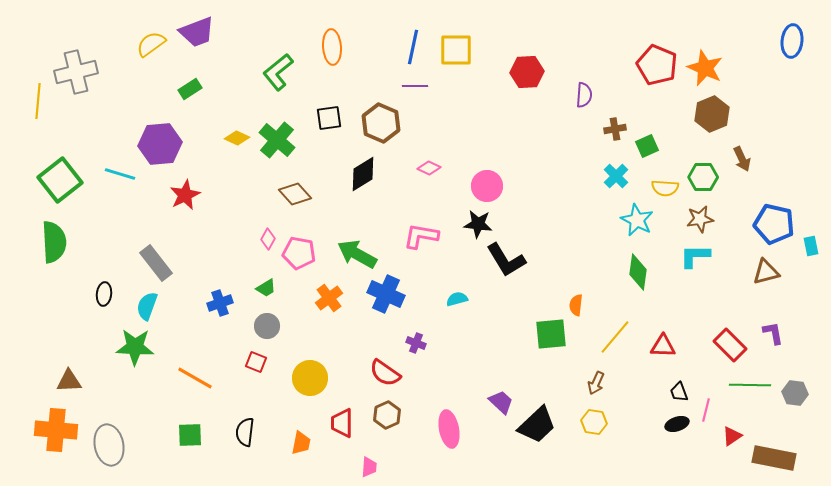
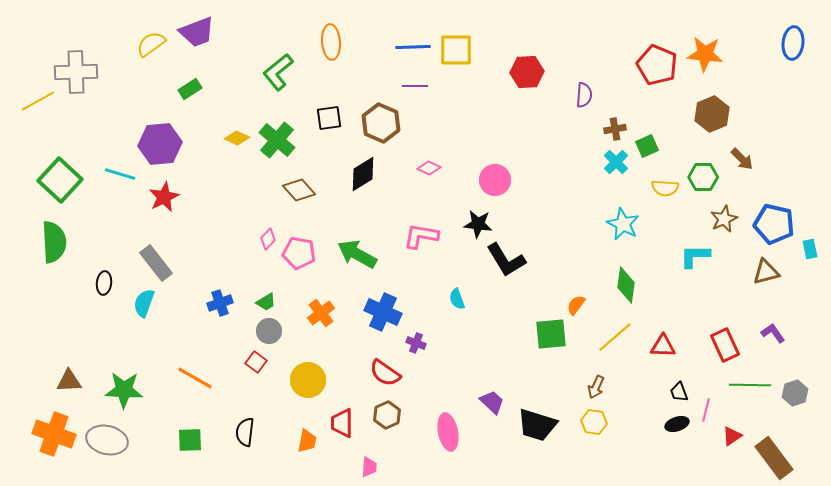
blue ellipse at (792, 41): moved 1 px right, 2 px down
orange ellipse at (332, 47): moved 1 px left, 5 px up
blue line at (413, 47): rotated 76 degrees clockwise
orange star at (705, 68): moved 14 px up; rotated 18 degrees counterclockwise
gray cross at (76, 72): rotated 12 degrees clockwise
yellow line at (38, 101): rotated 56 degrees clockwise
brown arrow at (742, 159): rotated 20 degrees counterclockwise
cyan cross at (616, 176): moved 14 px up
green square at (60, 180): rotated 9 degrees counterclockwise
pink circle at (487, 186): moved 8 px right, 6 px up
brown diamond at (295, 194): moved 4 px right, 4 px up
red star at (185, 195): moved 21 px left, 2 px down
brown star at (700, 219): moved 24 px right; rotated 16 degrees counterclockwise
cyan star at (637, 220): moved 14 px left, 4 px down
pink diamond at (268, 239): rotated 15 degrees clockwise
cyan rectangle at (811, 246): moved 1 px left, 3 px down
green diamond at (638, 272): moved 12 px left, 13 px down
green trapezoid at (266, 288): moved 14 px down
black ellipse at (104, 294): moved 11 px up
blue cross at (386, 294): moved 3 px left, 18 px down
orange cross at (329, 298): moved 8 px left, 15 px down
cyan semicircle at (457, 299): rotated 95 degrees counterclockwise
orange semicircle at (576, 305): rotated 30 degrees clockwise
cyan semicircle at (147, 306): moved 3 px left, 3 px up
gray circle at (267, 326): moved 2 px right, 5 px down
purple L-shape at (773, 333): rotated 25 degrees counterclockwise
yellow line at (615, 337): rotated 9 degrees clockwise
red rectangle at (730, 345): moved 5 px left; rotated 20 degrees clockwise
green star at (135, 347): moved 11 px left, 43 px down
red square at (256, 362): rotated 15 degrees clockwise
yellow circle at (310, 378): moved 2 px left, 2 px down
brown arrow at (596, 383): moved 4 px down
gray hexagon at (795, 393): rotated 25 degrees counterclockwise
purple trapezoid at (501, 402): moved 9 px left
black trapezoid at (537, 425): rotated 60 degrees clockwise
pink ellipse at (449, 429): moved 1 px left, 3 px down
orange cross at (56, 430): moved 2 px left, 4 px down; rotated 15 degrees clockwise
green square at (190, 435): moved 5 px down
orange trapezoid at (301, 443): moved 6 px right, 2 px up
gray ellipse at (109, 445): moved 2 px left, 5 px up; rotated 66 degrees counterclockwise
brown rectangle at (774, 458): rotated 42 degrees clockwise
